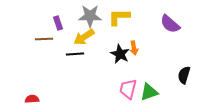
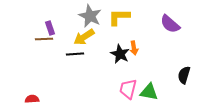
gray star: rotated 25 degrees clockwise
purple rectangle: moved 8 px left, 5 px down
green triangle: rotated 30 degrees clockwise
